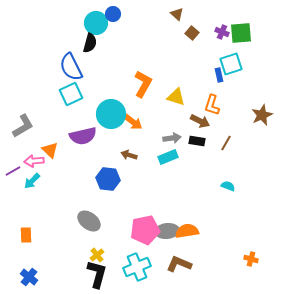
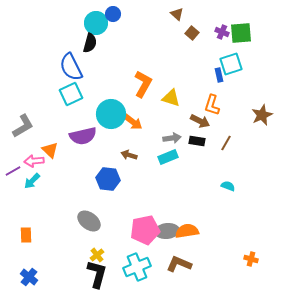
yellow triangle at (176, 97): moved 5 px left, 1 px down
